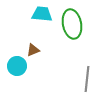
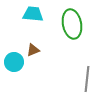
cyan trapezoid: moved 9 px left
cyan circle: moved 3 px left, 4 px up
